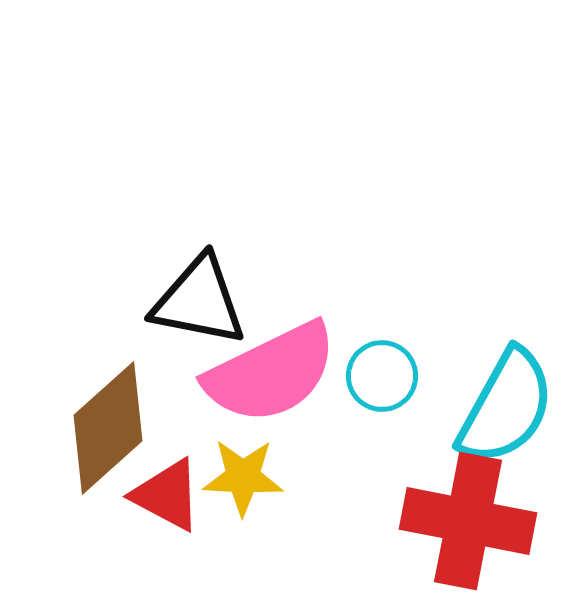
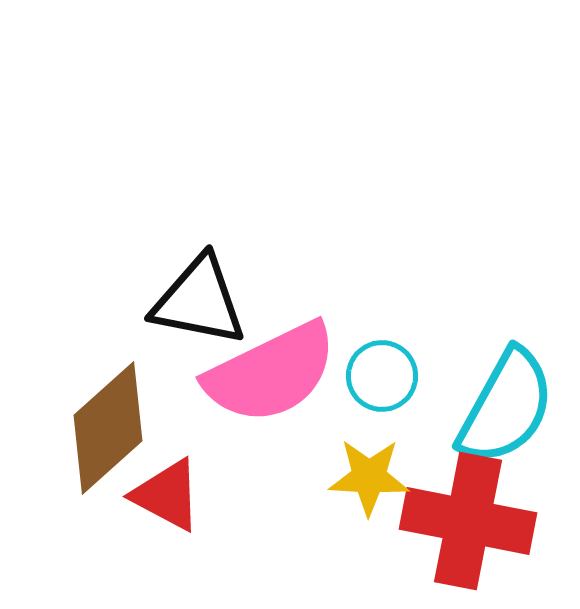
yellow star: moved 126 px right
